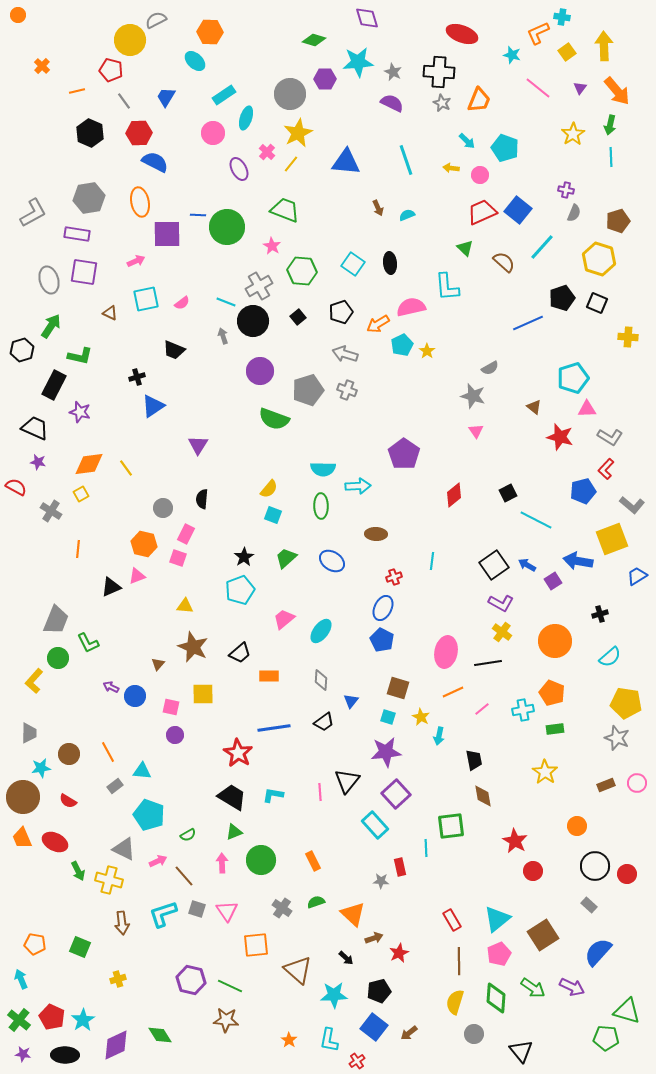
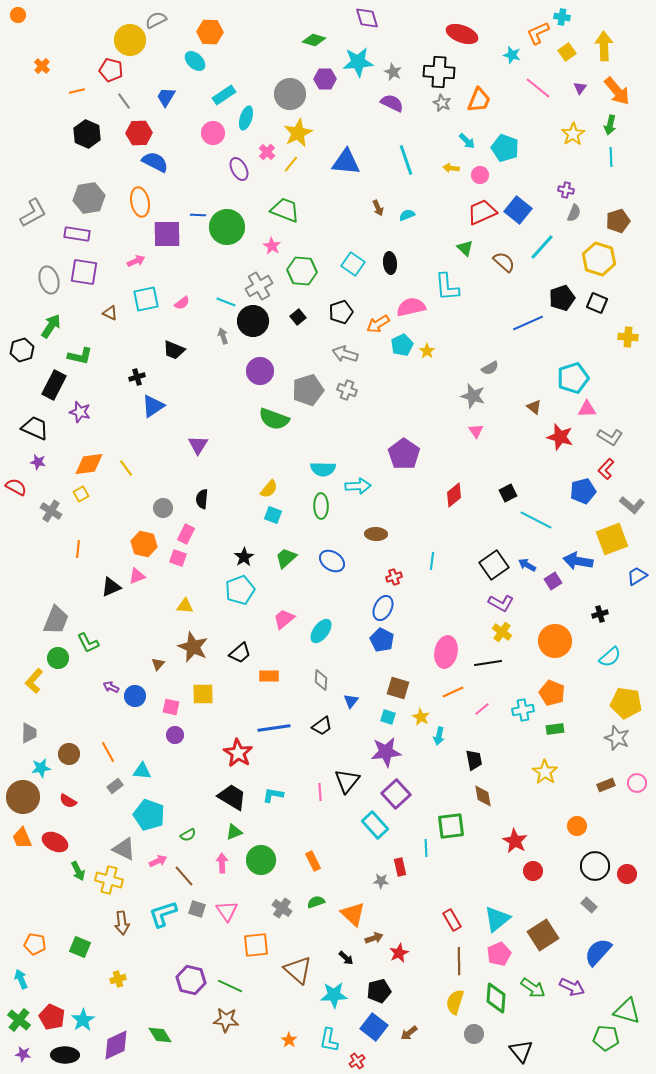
black hexagon at (90, 133): moved 3 px left, 1 px down
black trapezoid at (324, 722): moved 2 px left, 4 px down
